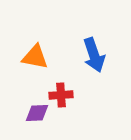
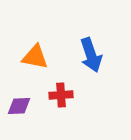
blue arrow: moved 3 px left
purple diamond: moved 18 px left, 7 px up
